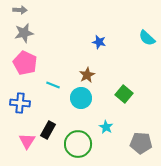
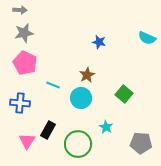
cyan semicircle: rotated 18 degrees counterclockwise
